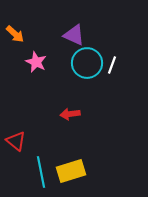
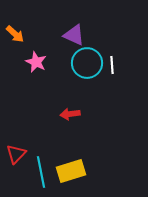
white line: rotated 24 degrees counterclockwise
red triangle: moved 13 px down; rotated 35 degrees clockwise
